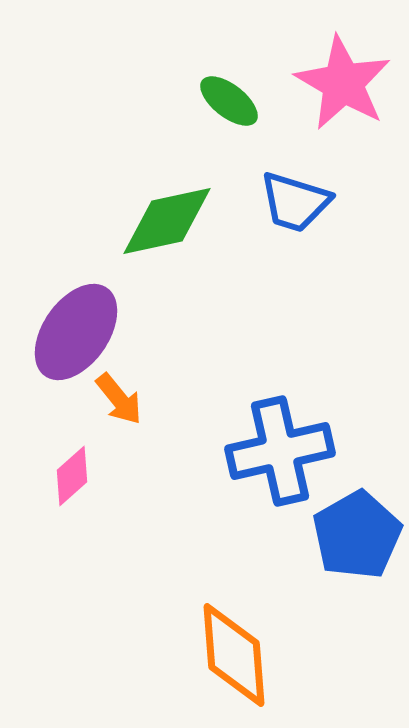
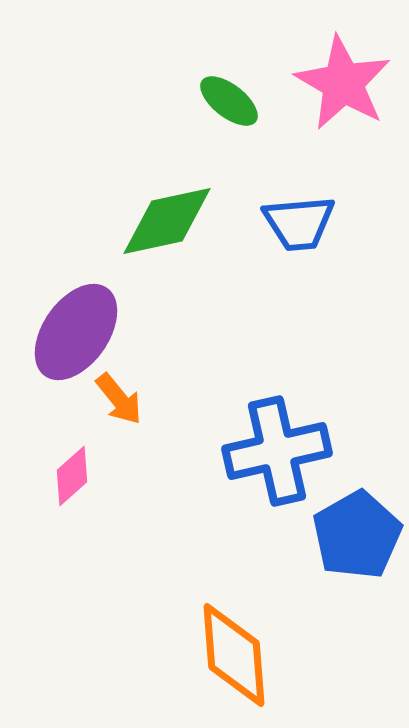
blue trapezoid: moved 4 px right, 21 px down; rotated 22 degrees counterclockwise
blue cross: moved 3 px left
